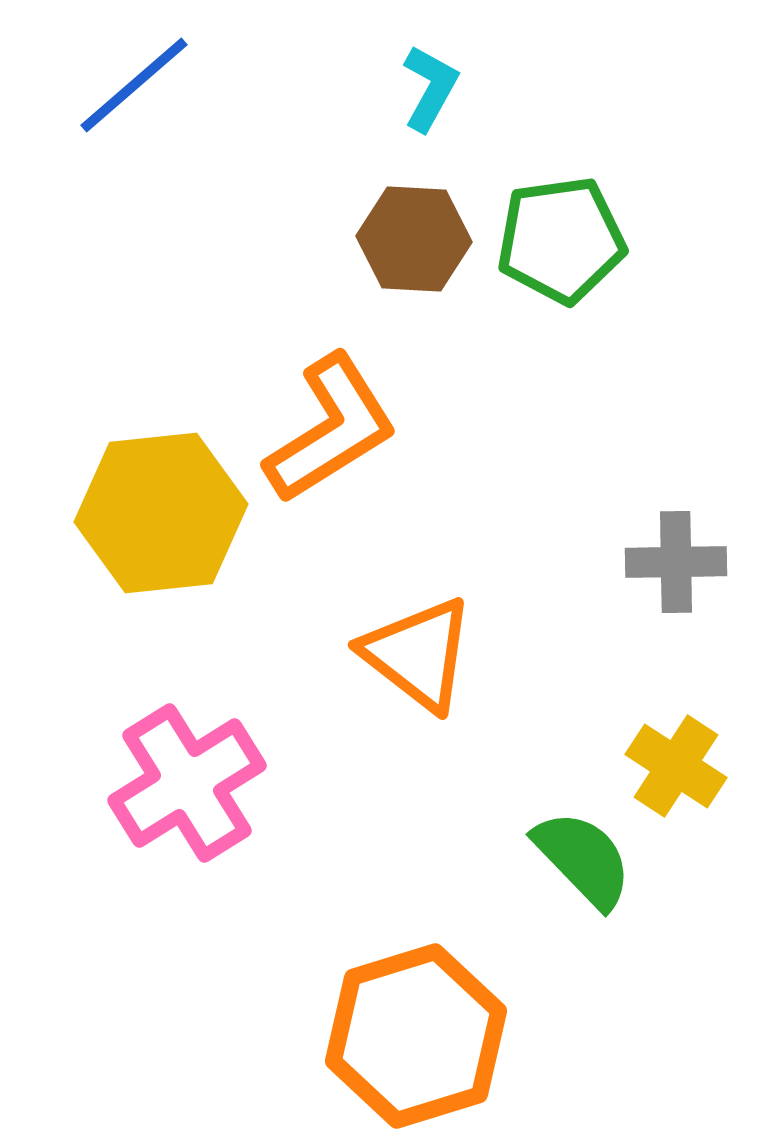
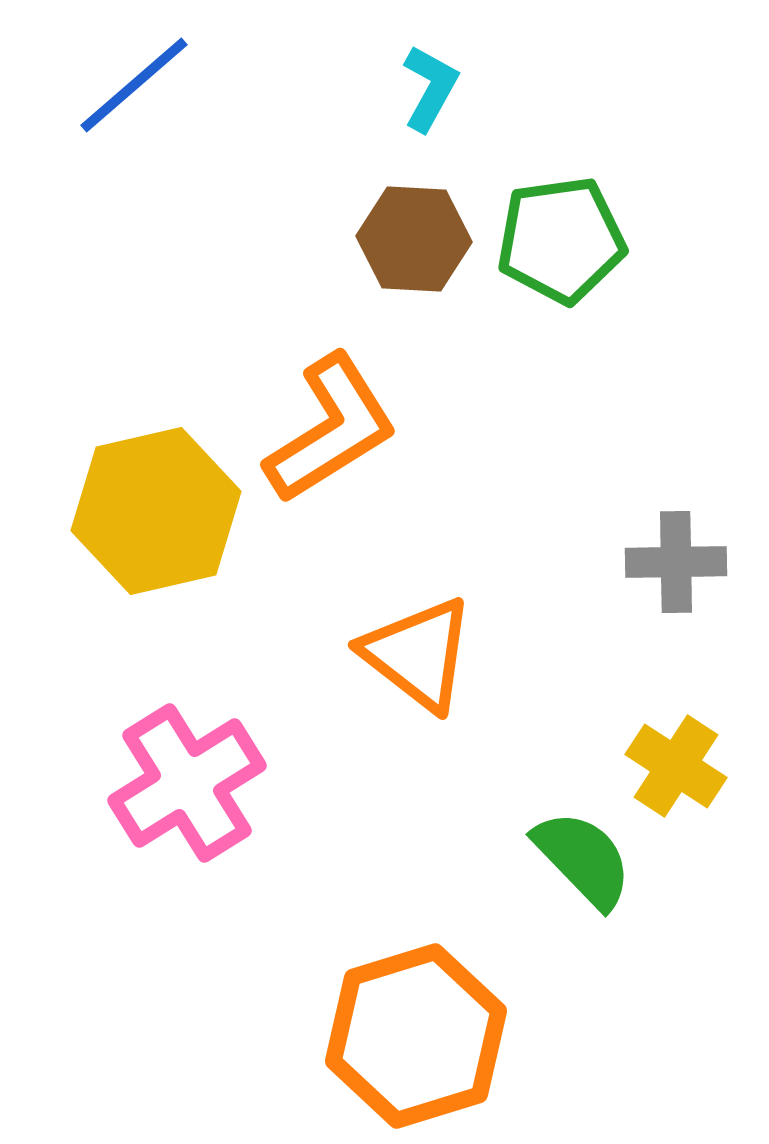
yellow hexagon: moved 5 px left, 2 px up; rotated 7 degrees counterclockwise
